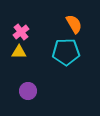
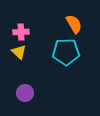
pink cross: rotated 35 degrees clockwise
yellow triangle: rotated 42 degrees clockwise
purple circle: moved 3 px left, 2 px down
